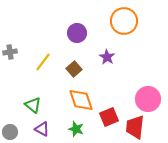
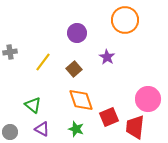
orange circle: moved 1 px right, 1 px up
